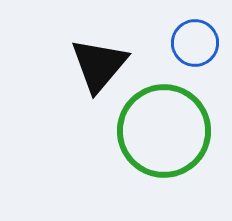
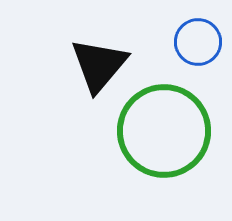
blue circle: moved 3 px right, 1 px up
